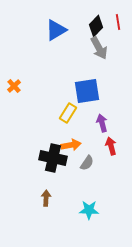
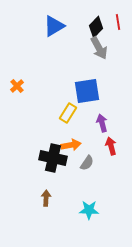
black diamond: moved 1 px down
blue triangle: moved 2 px left, 4 px up
orange cross: moved 3 px right
